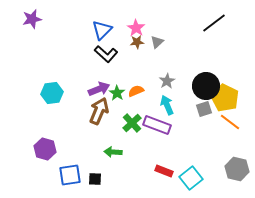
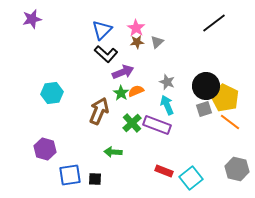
gray star: moved 1 px down; rotated 21 degrees counterclockwise
purple arrow: moved 24 px right, 17 px up
green star: moved 4 px right
